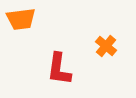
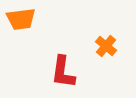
red L-shape: moved 4 px right, 3 px down
